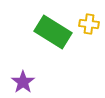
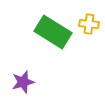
purple star: rotated 20 degrees clockwise
